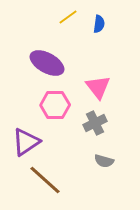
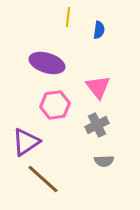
yellow line: rotated 48 degrees counterclockwise
blue semicircle: moved 6 px down
purple ellipse: rotated 12 degrees counterclockwise
pink hexagon: rotated 8 degrees counterclockwise
gray cross: moved 2 px right, 2 px down
gray semicircle: rotated 18 degrees counterclockwise
brown line: moved 2 px left, 1 px up
